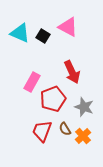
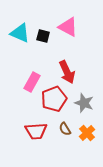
black square: rotated 16 degrees counterclockwise
red arrow: moved 5 px left
red pentagon: moved 1 px right
gray star: moved 4 px up
red trapezoid: moved 6 px left; rotated 115 degrees counterclockwise
orange cross: moved 4 px right, 3 px up
